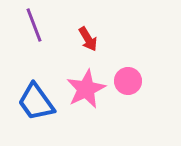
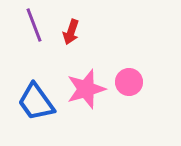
red arrow: moved 17 px left, 7 px up; rotated 50 degrees clockwise
pink circle: moved 1 px right, 1 px down
pink star: rotated 9 degrees clockwise
